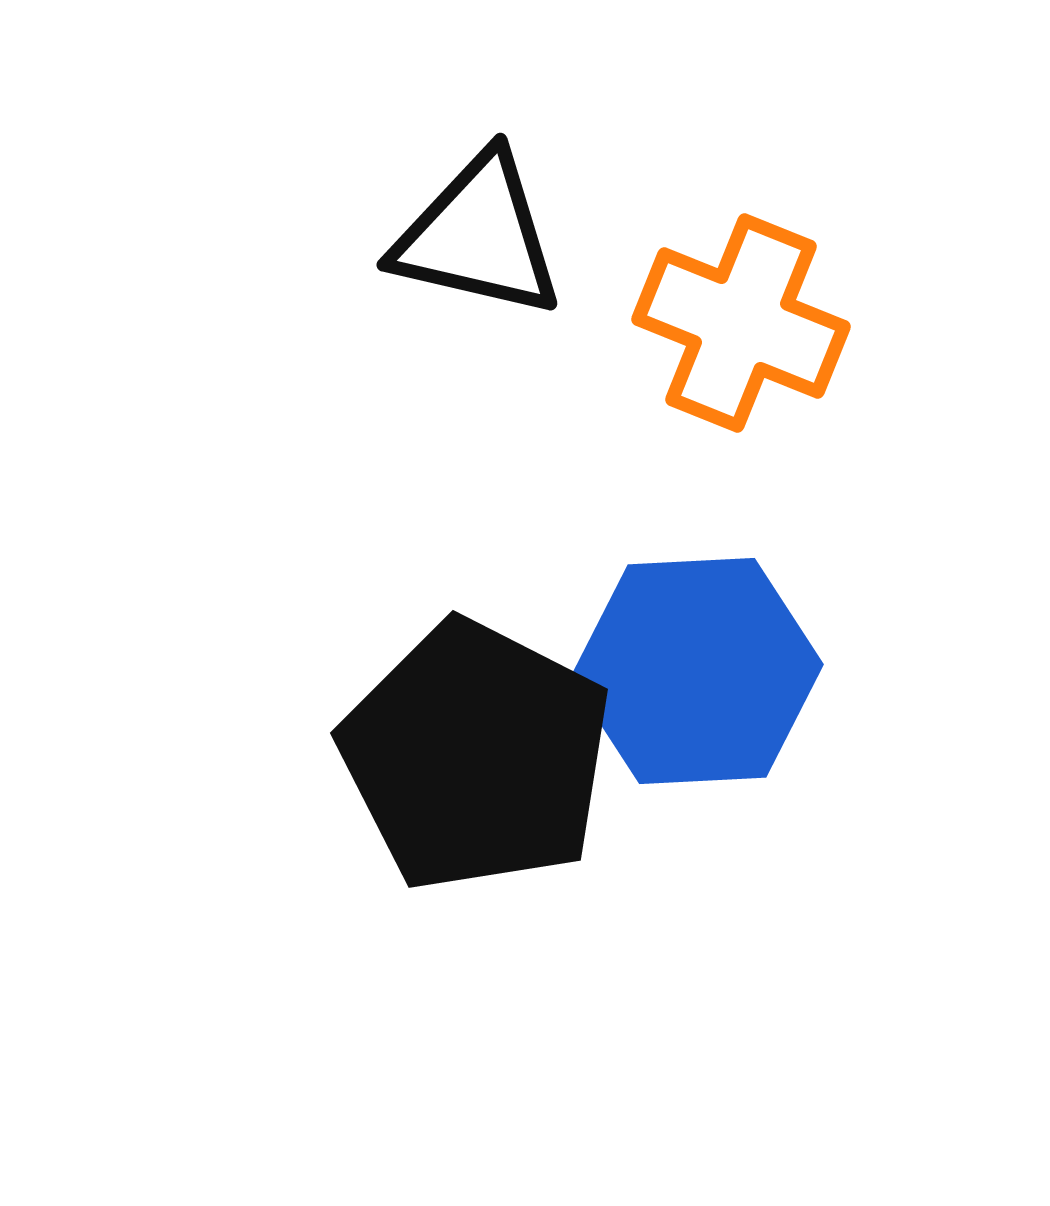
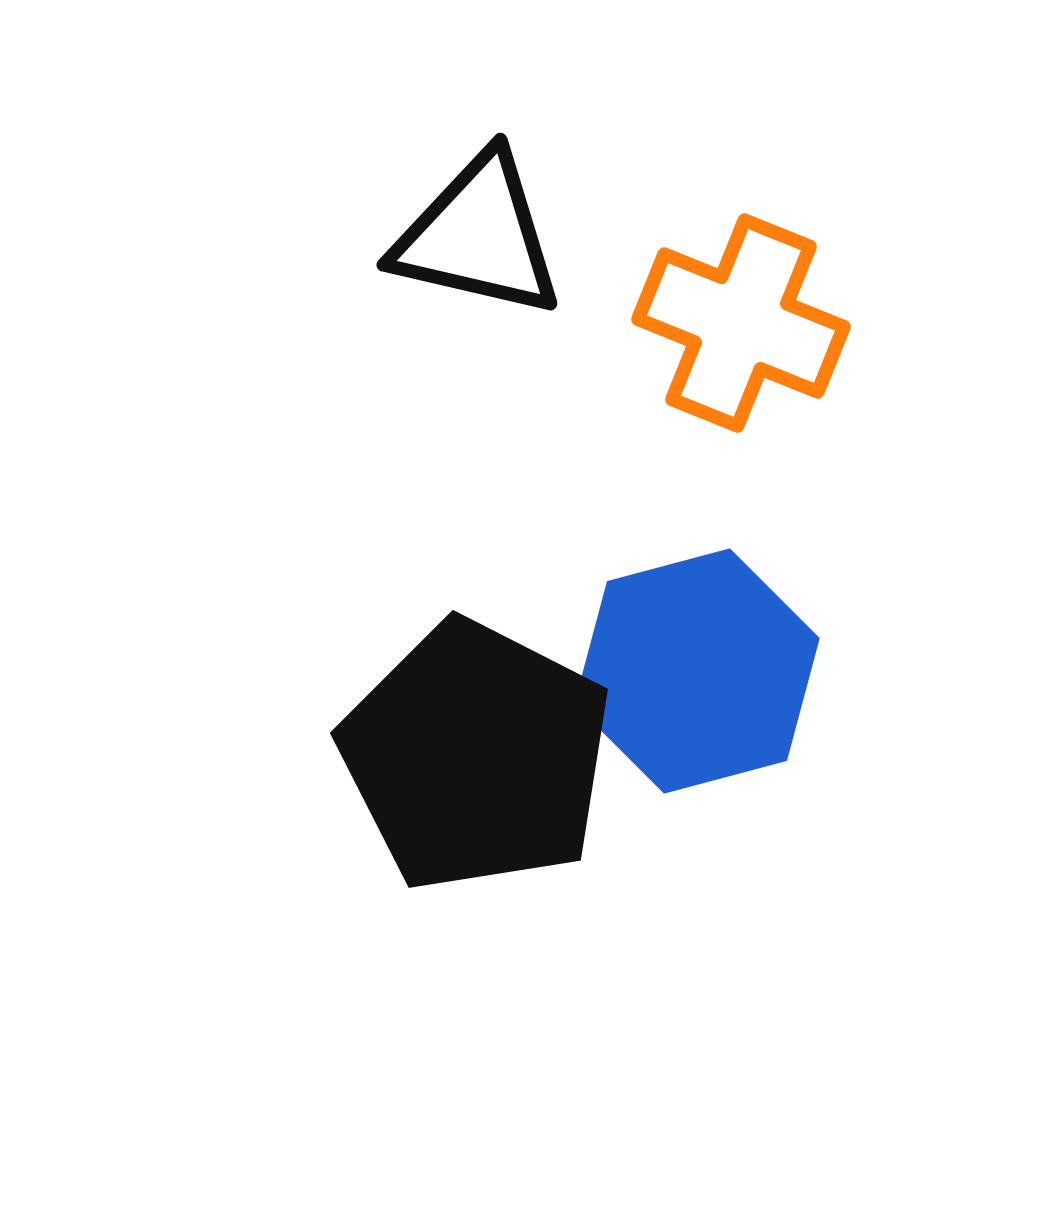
blue hexagon: rotated 12 degrees counterclockwise
